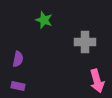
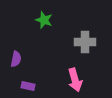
purple semicircle: moved 2 px left
pink arrow: moved 22 px left, 1 px up
purple rectangle: moved 10 px right
